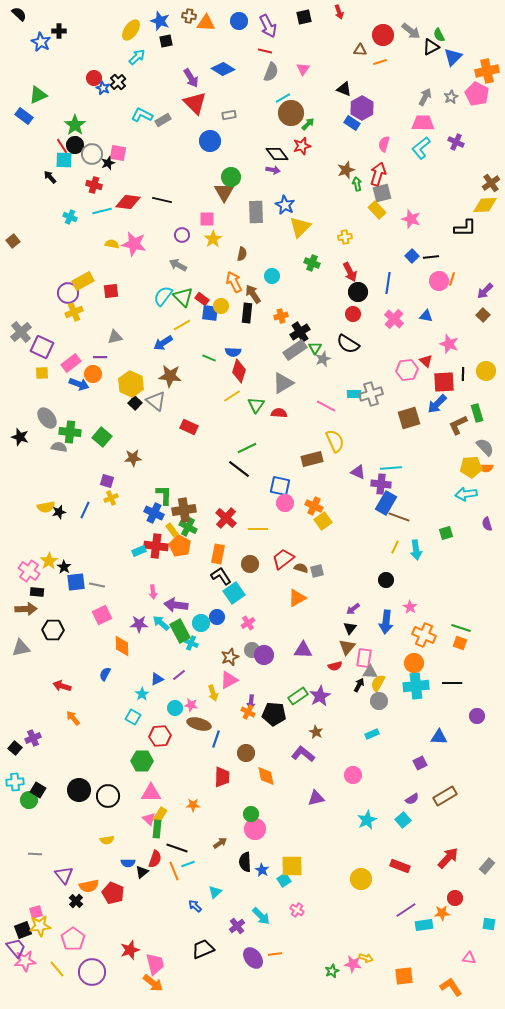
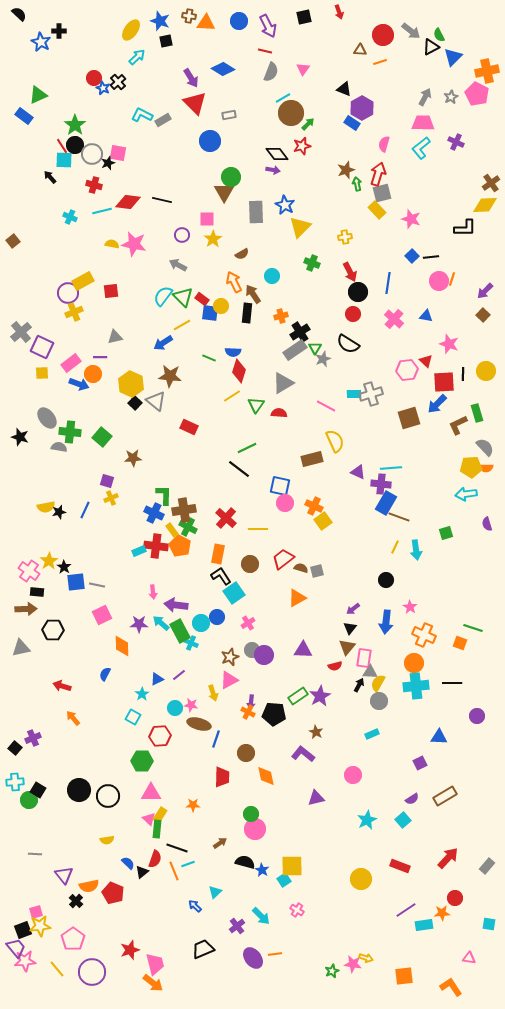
brown semicircle at (242, 254): rotated 48 degrees clockwise
green line at (461, 628): moved 12 px right
black semicircle at (245, 862): rotated 108 degrees clockwise
blue semicircle at (128, 863): rotated 136 degrees counterclockwise
